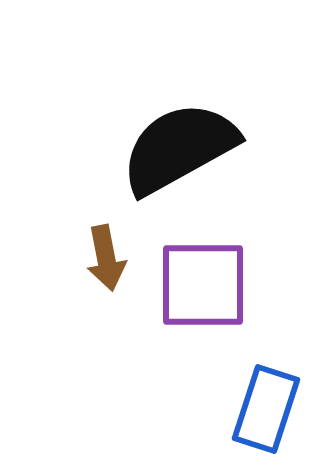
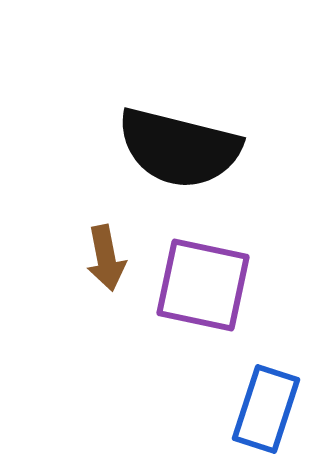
black semicircle: rotated 137 degrees counterclockwise
purple square: rotated 12 degrees clockwise
